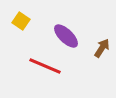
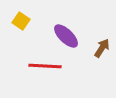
red line: rotated 20 degrees counterclockwise
